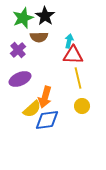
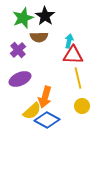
yellow semicircle: moved 2 px down
blue diamond: rotated 35 degrees clockwise
